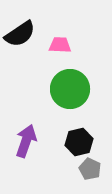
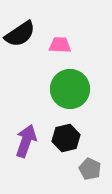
black hexagon: moved 13 px left, 4 px up
